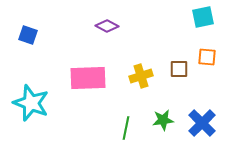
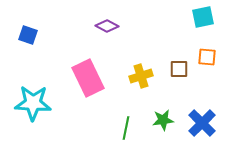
pink rectangle: rotated 66 degrees clockwise
cyan star: moved 2 px right; rotated 18 degrees counterclockwise
